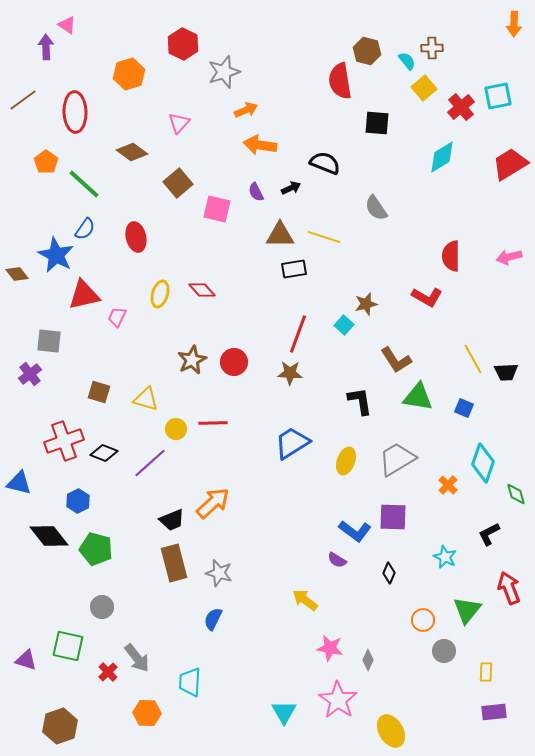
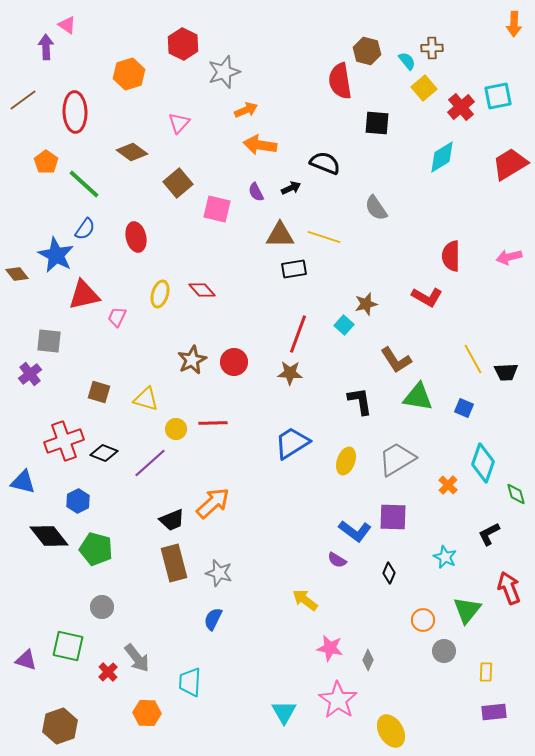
blue triangle at (19, 483): moved 4 px right, 1 px up
